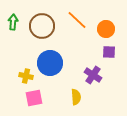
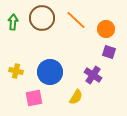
orange line: moved 1 px left
brown circle: moved 8 px up
purple square: rotated 16 degrees clockwise
blue circle: moved 9 px down
yellow cross: moved 10 px left, 5 px up
yellow semicircle: rotated 35 degrees clockwise
